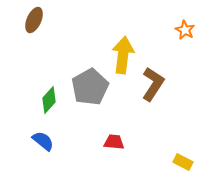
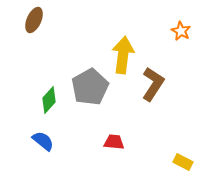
orange star: moved 4 px left, 1 px down
